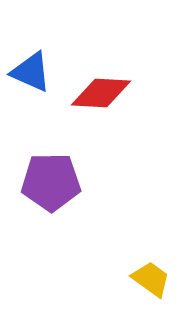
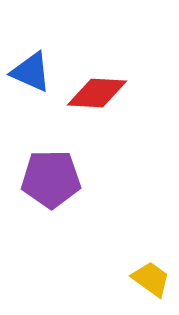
red diamond: moved 4 px left
purple pentagon: moved 3 px up
